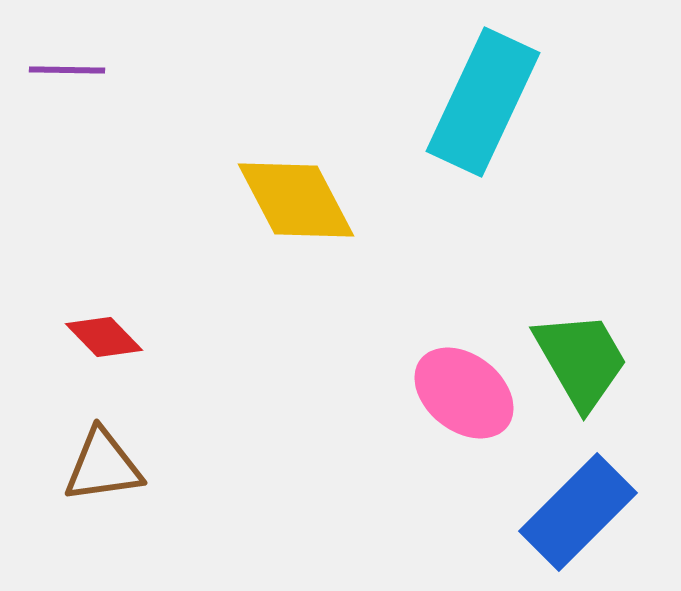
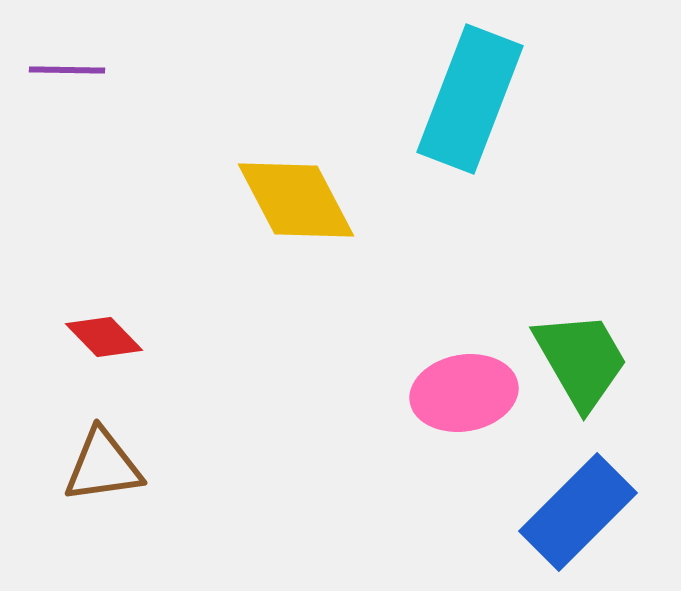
cyan rectangle: moved 13 px left, 3 px up; rotated 4 degrees counterclockwise
pink ellipse: rotated 48 degrees counterclockwise
